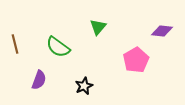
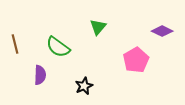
purple diamond: rotated 20 degrees clockwise
purple semicircle: moved 1 px right, 5 px up; rotated 18 degrees counterclockwise
